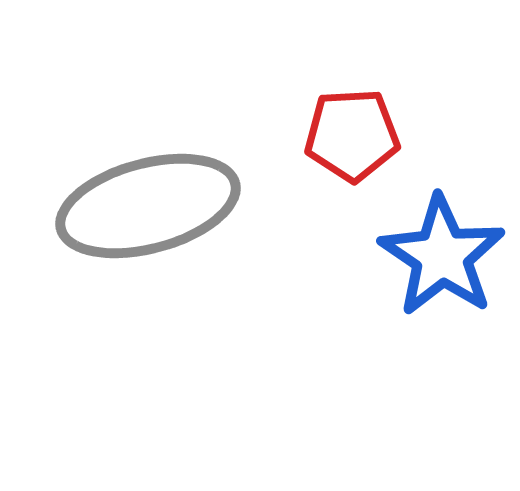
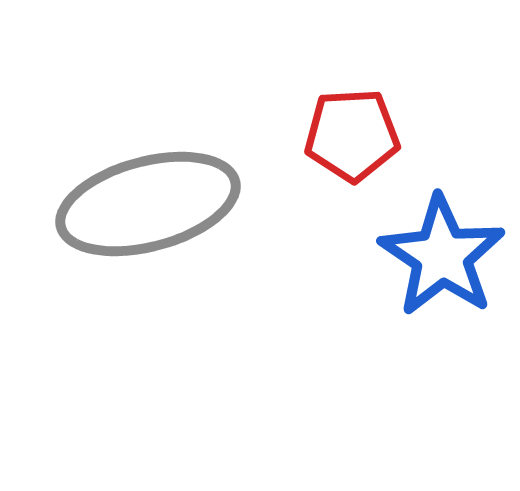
gray ellipse: moved 2 px up
